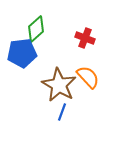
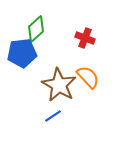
blue line: moved 9 px left, 4 px down; rotated 36 degrees clockwise
